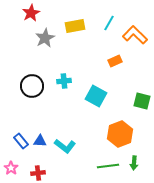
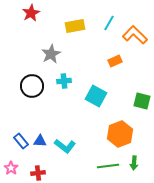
gray star: moved 6 px right, 16 px down
